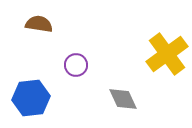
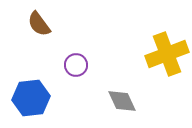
brown semicircle: rotated 136 degrees counterclockwise
yellow cross: rotated 15 degrees clockwise
gray diamond: moved 1 px left, 2 px down
